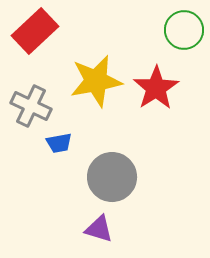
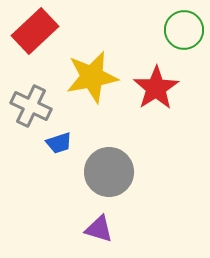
yellow star: moved 4 px left, 4 px up
blue trapezoid: rotated 8 degrees counterclockwise
gray circle: moved 3 px left, 5 px up
